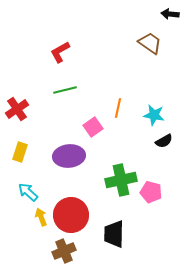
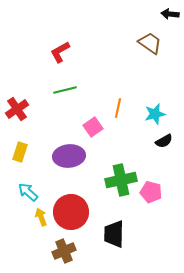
cyan star: moved 1 px right, 1 px up; rotated 25 degrees counterclockwise
red circle: moved 3 px up
